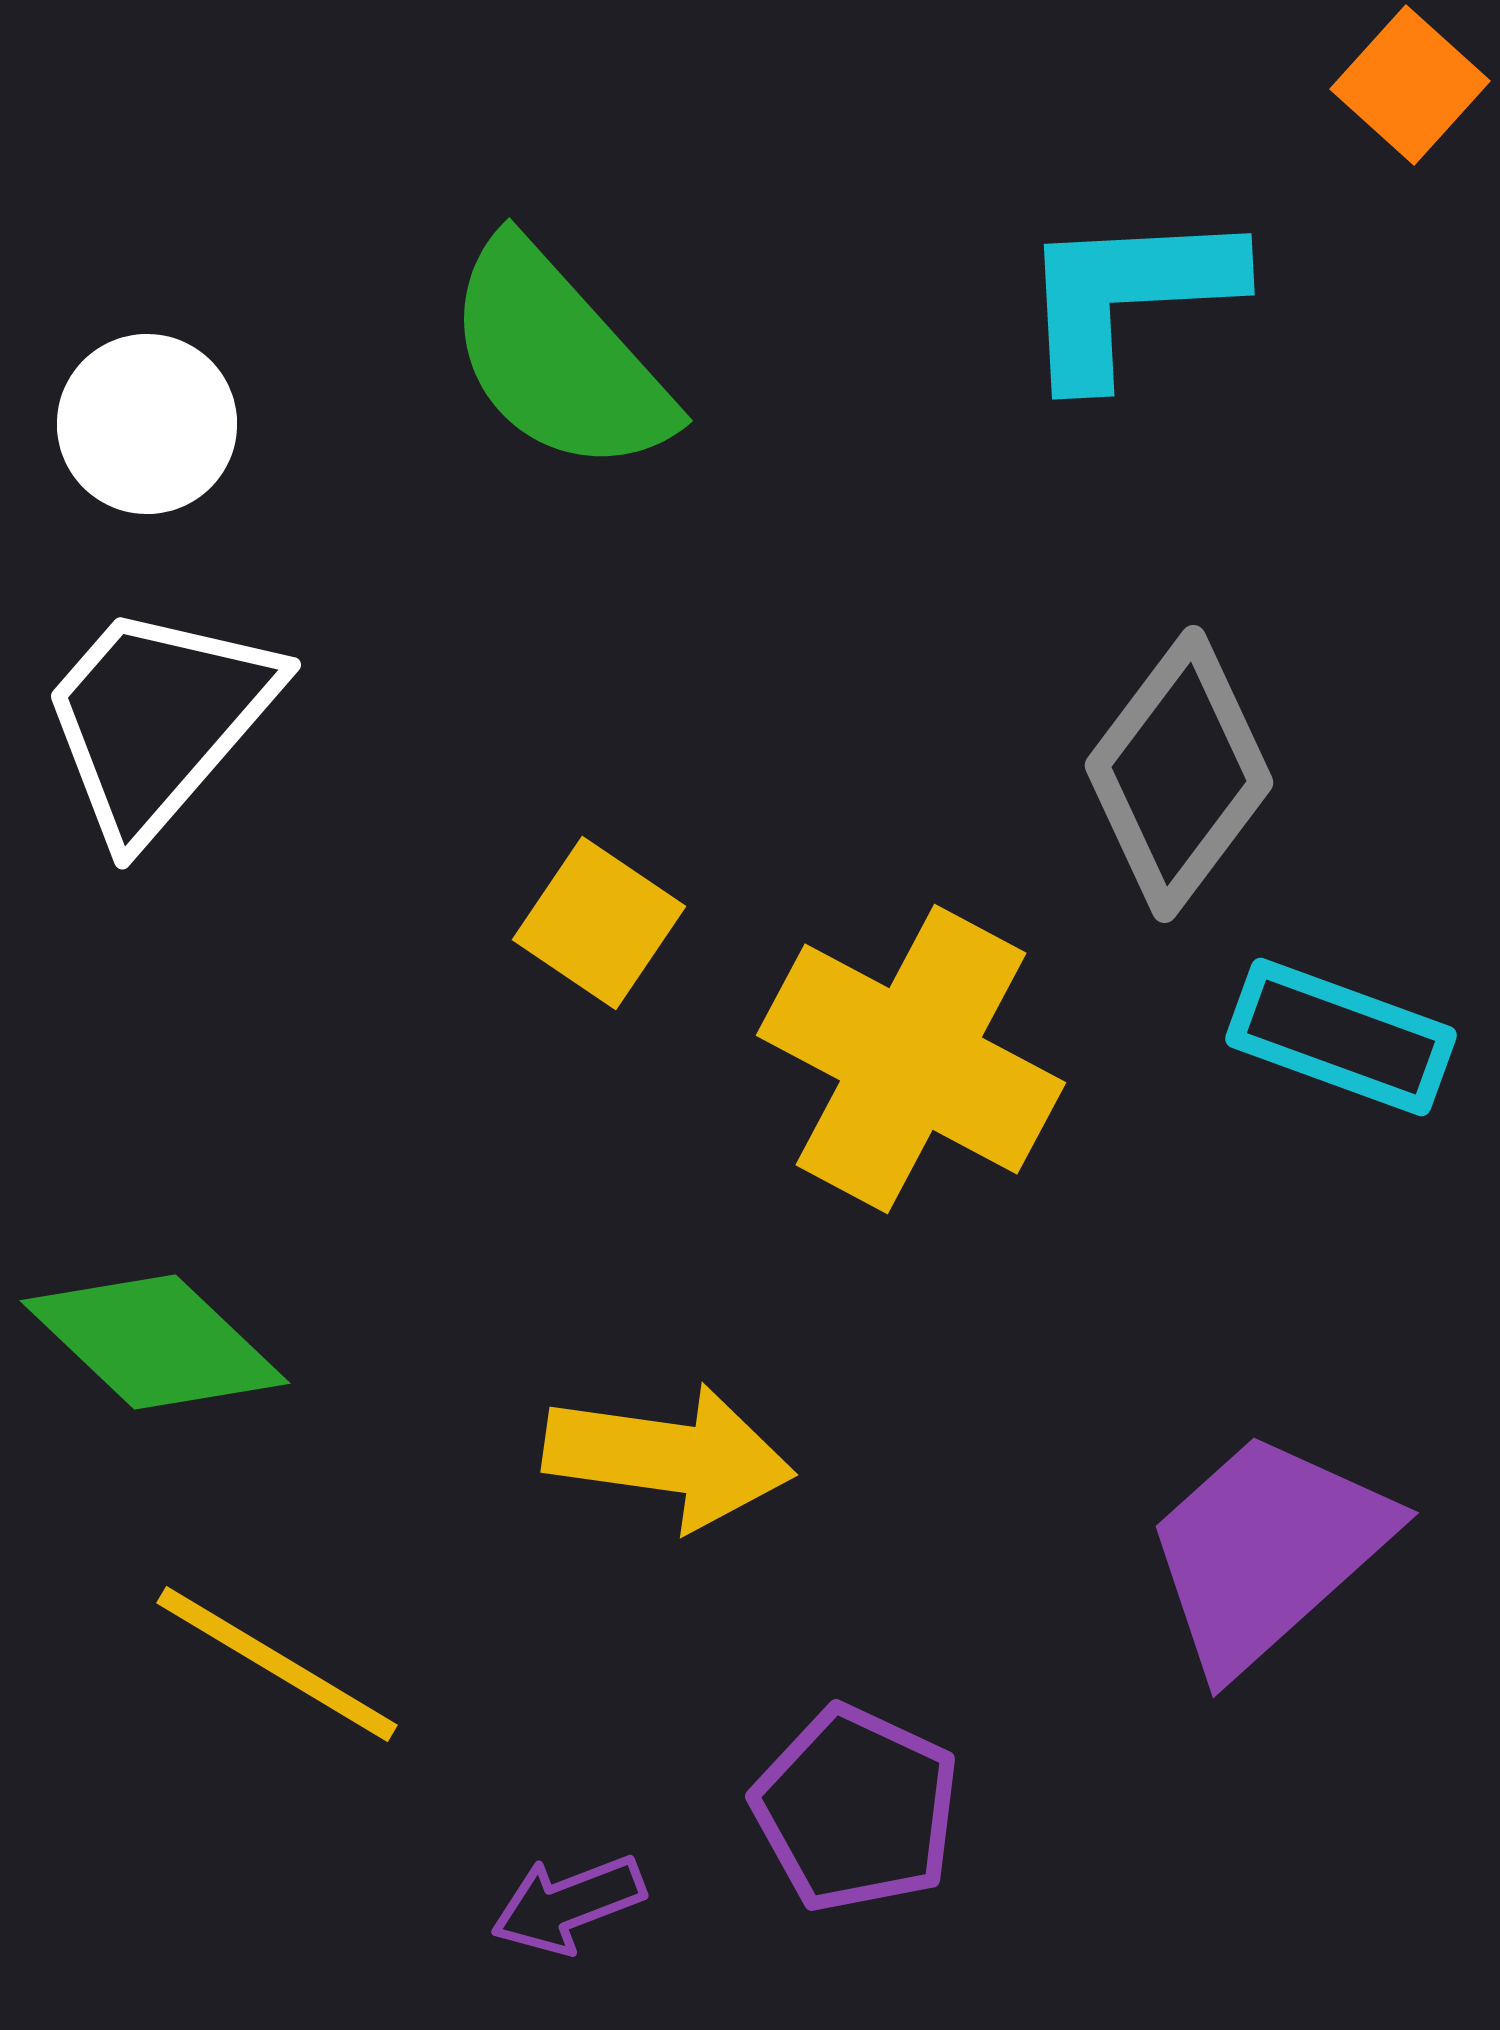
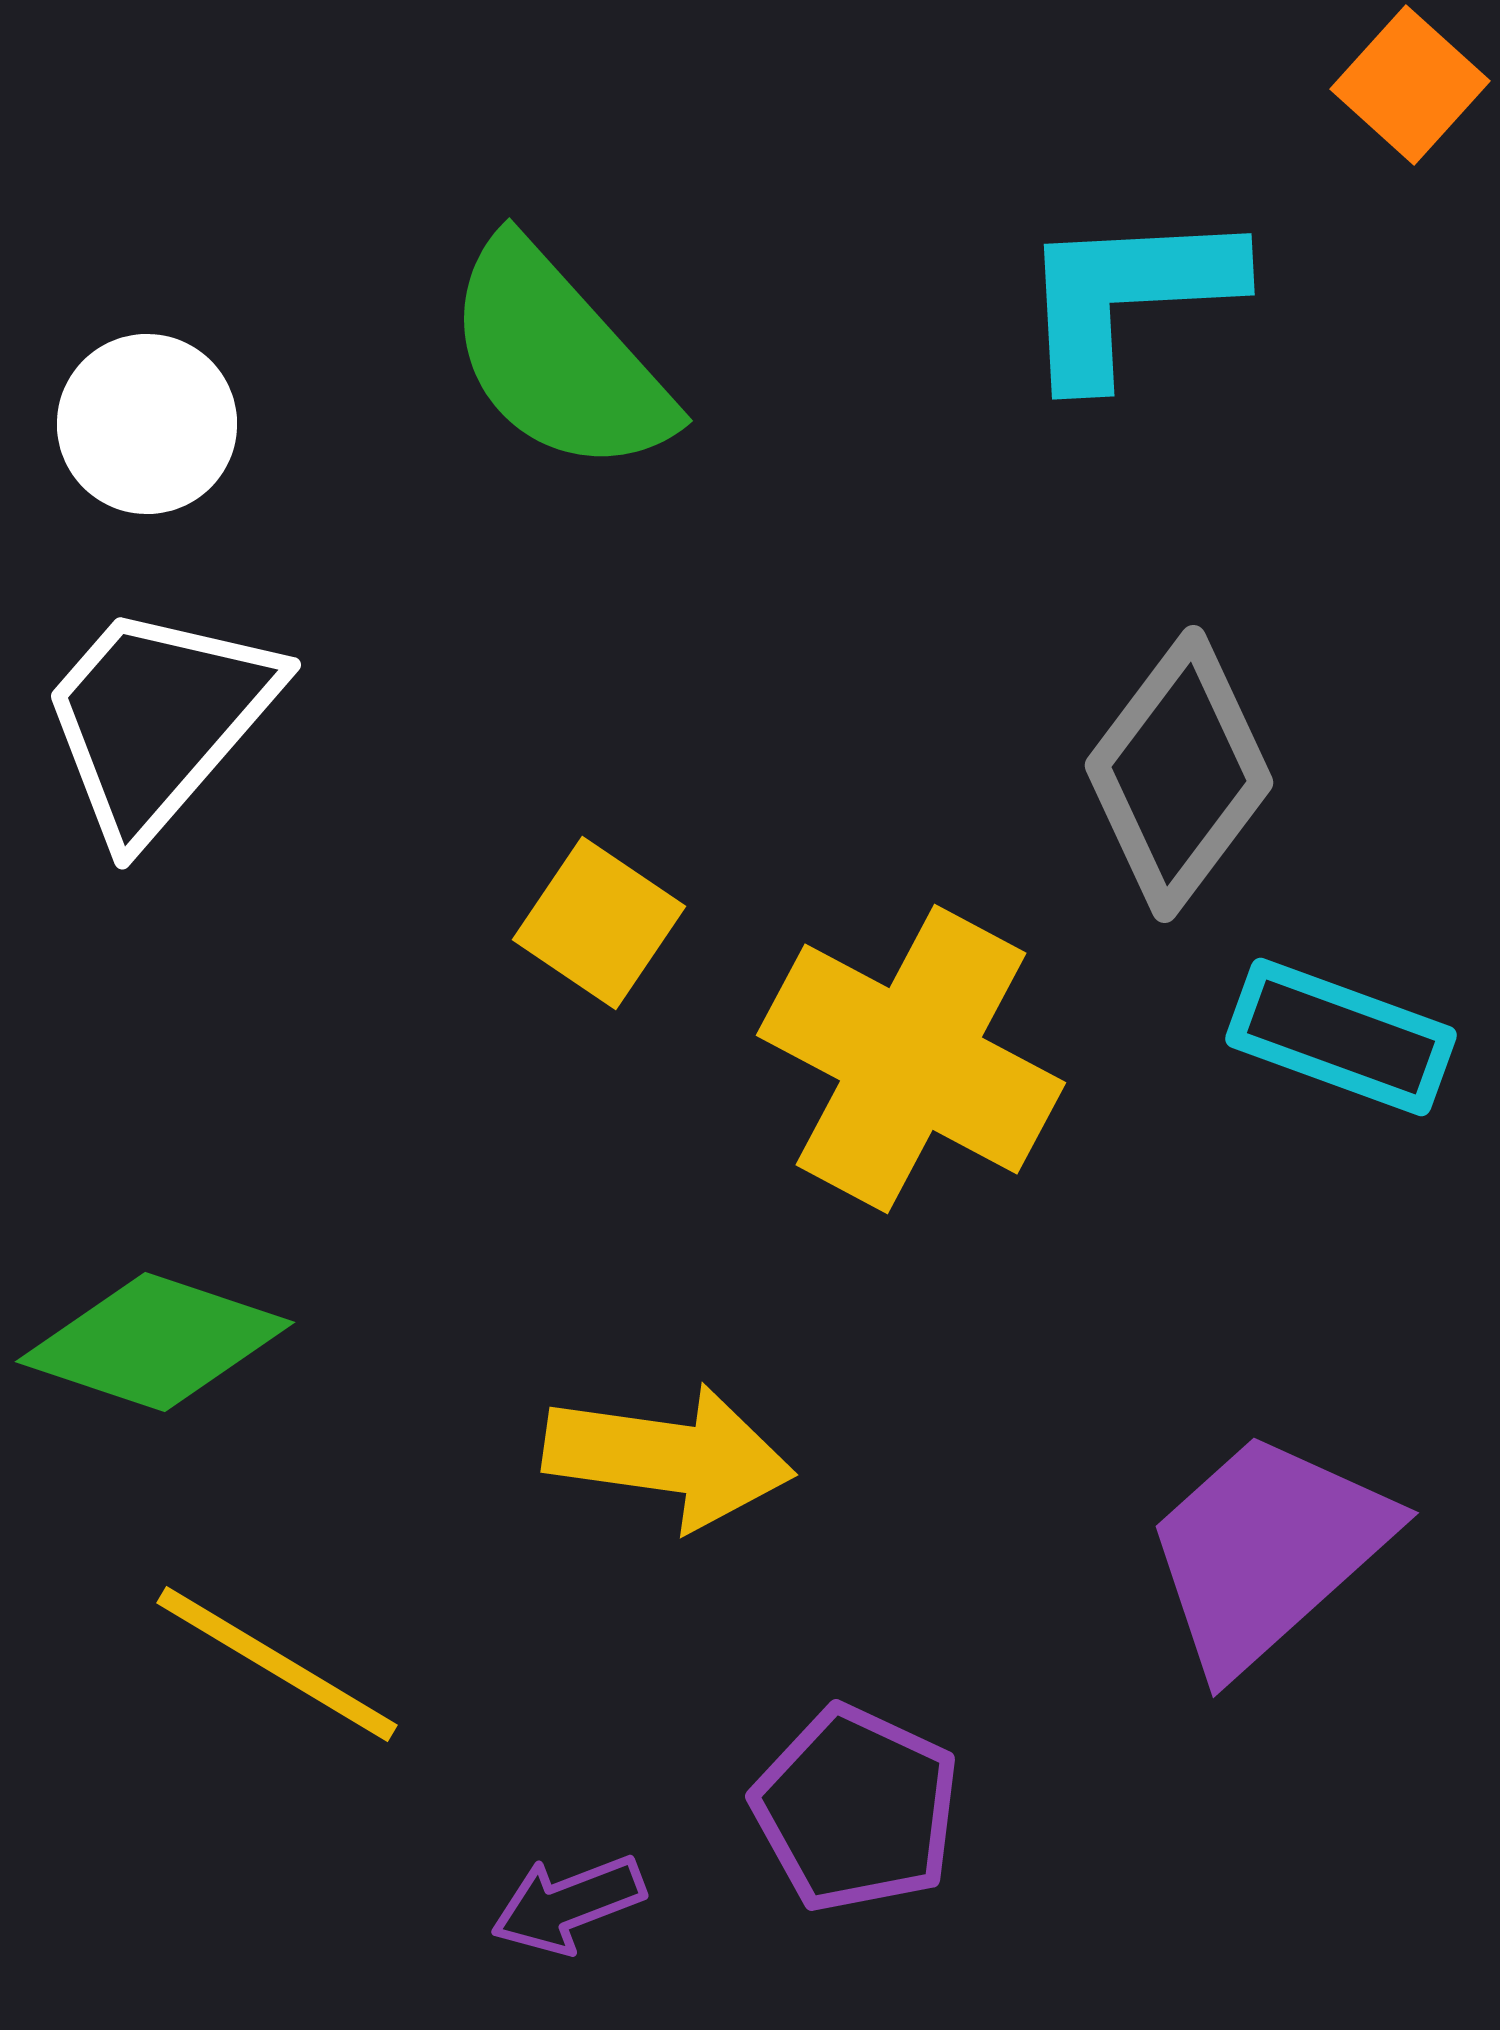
green diamond: rotated 25 degrees counterclockwise
